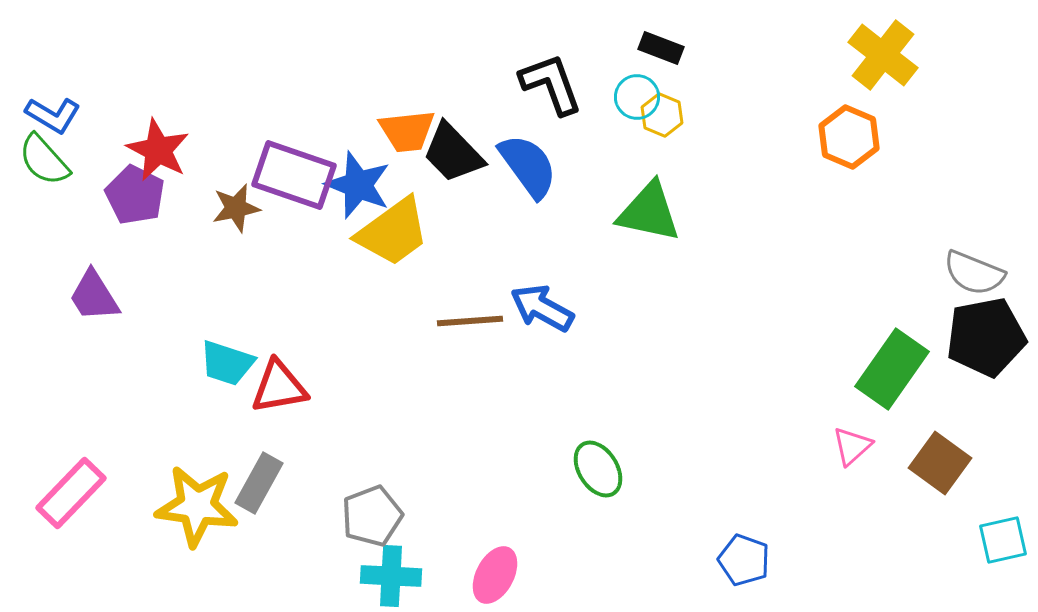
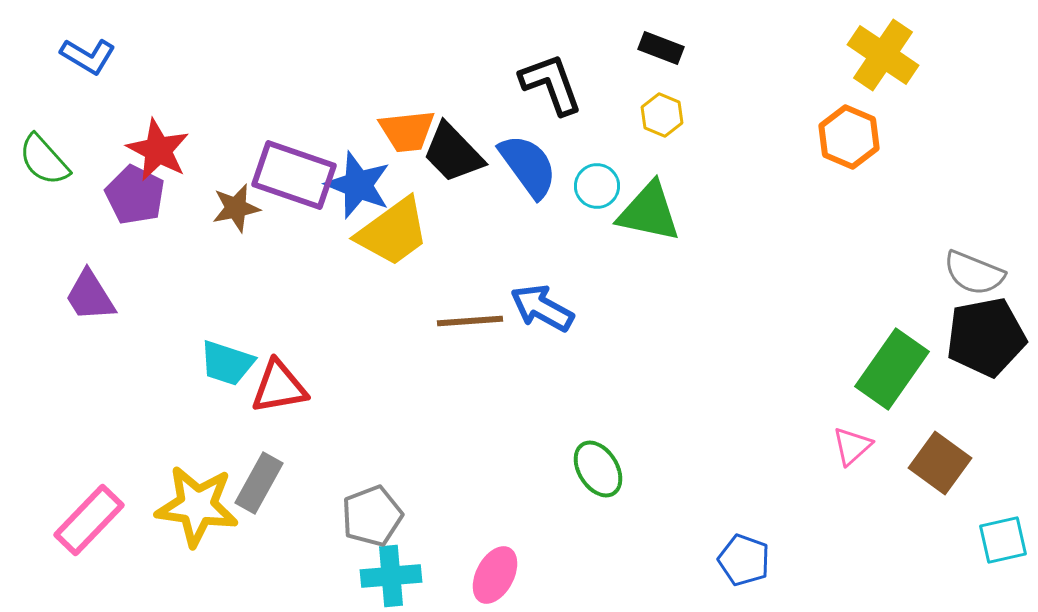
yellow cross: rotated 4 degrees counterclockwise
cyan circle: moved 40 px left, 89 px down
blue L-shape: moved 35 px right, 59 px up
purple trapezoid: moved 4 px left
pink rectangle: moved 18 px right, 27 px down
cyan cross: rotated 8 degrees counterclockwise
